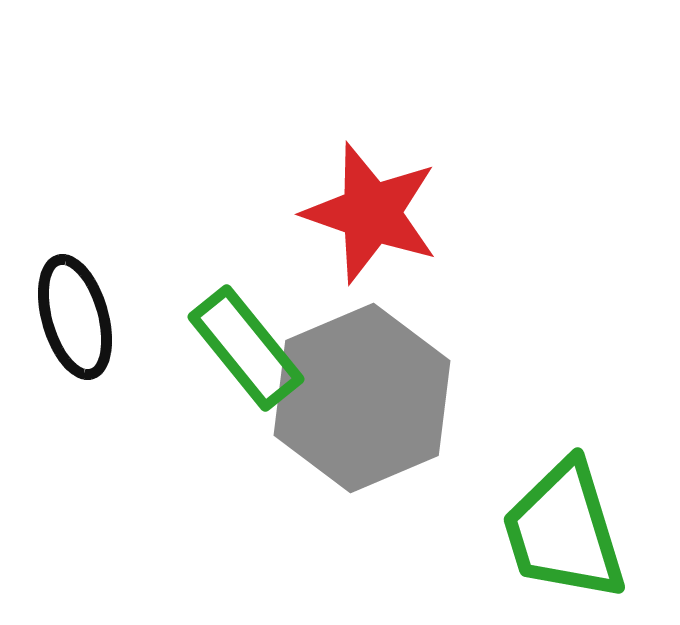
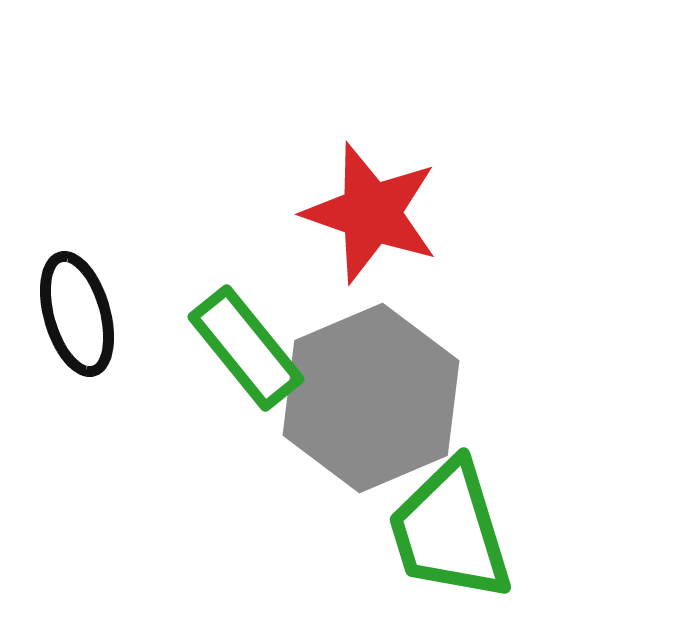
black ellipse: moved 2 px right, 3 px up
gray hexagon: moved 9 px right
green trapezoid: moved 114 px left
